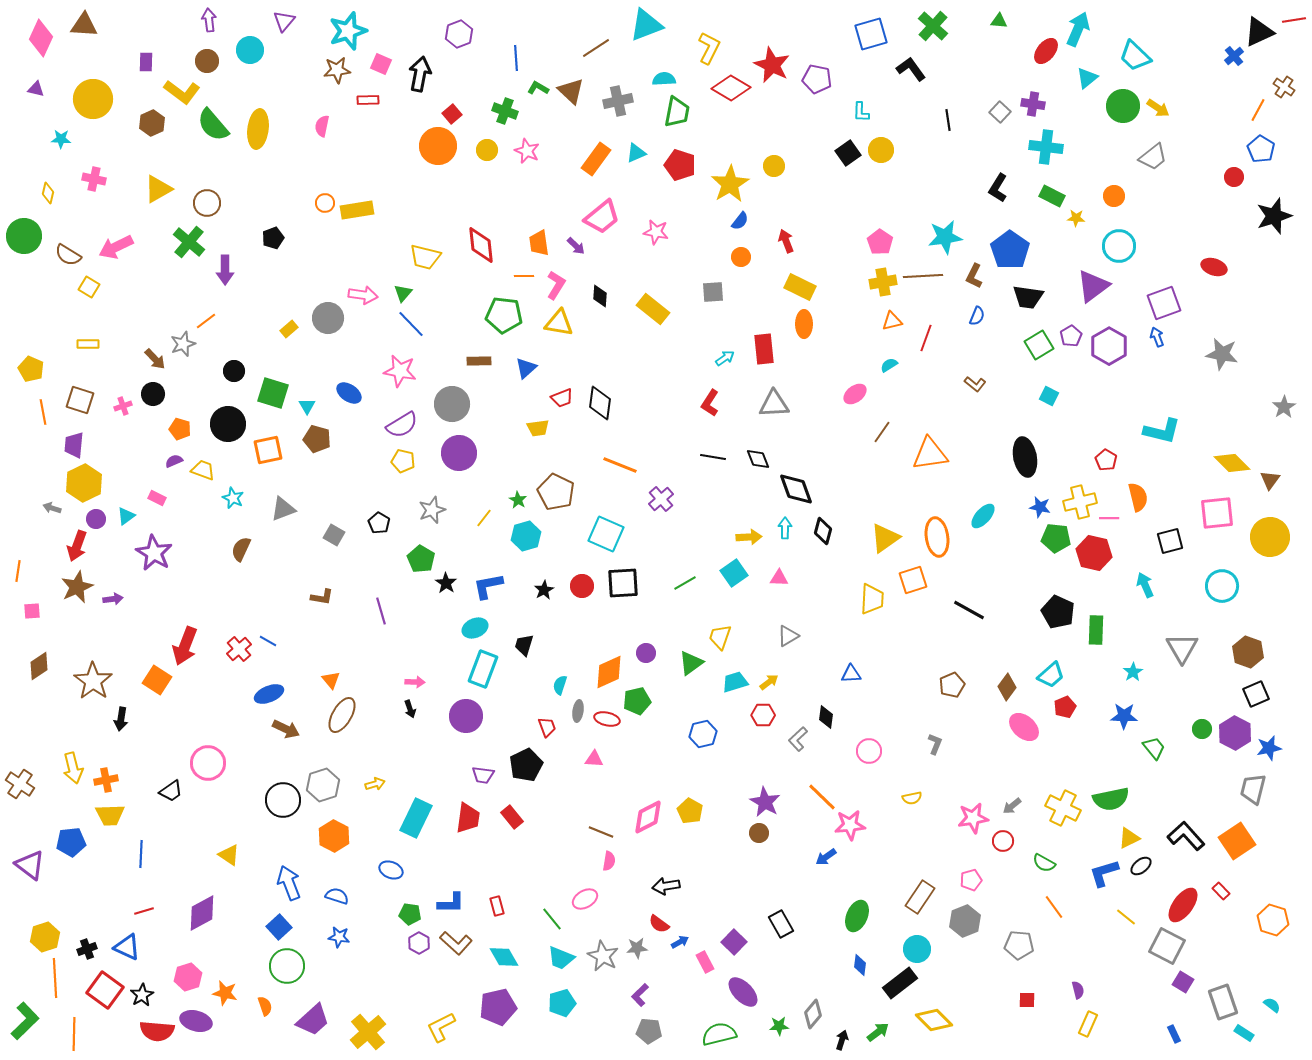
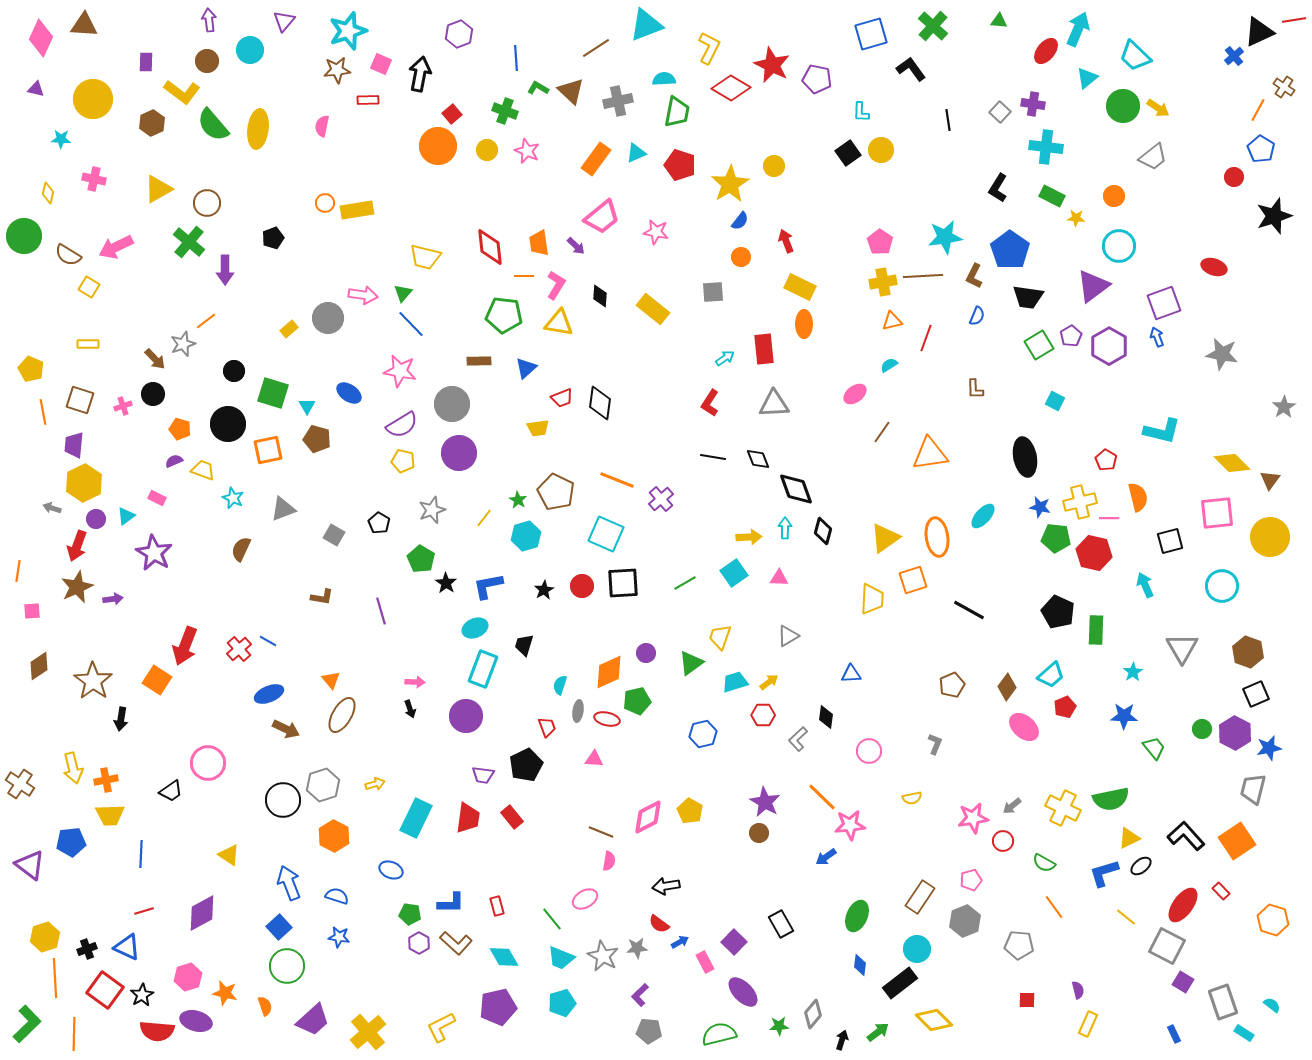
red diamond at (481, 245): moved 9 px right, 2 px down
brown L-shape at (975, 384): moved 5 px down; rotated 50 degrees clockwise
cyan square at (1049, 396): moved 6 px right, 5 px down
orange line at (620, 465): moved 3 px left, 15 px down
green L-shape at (25, 1021): moved 2 px right, 3 px down
